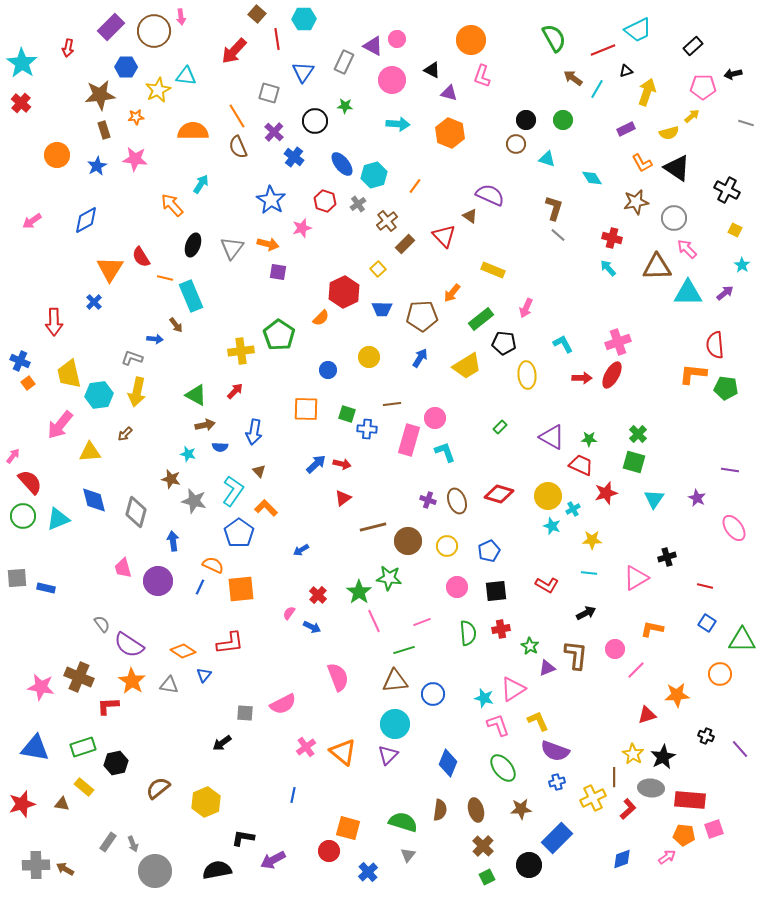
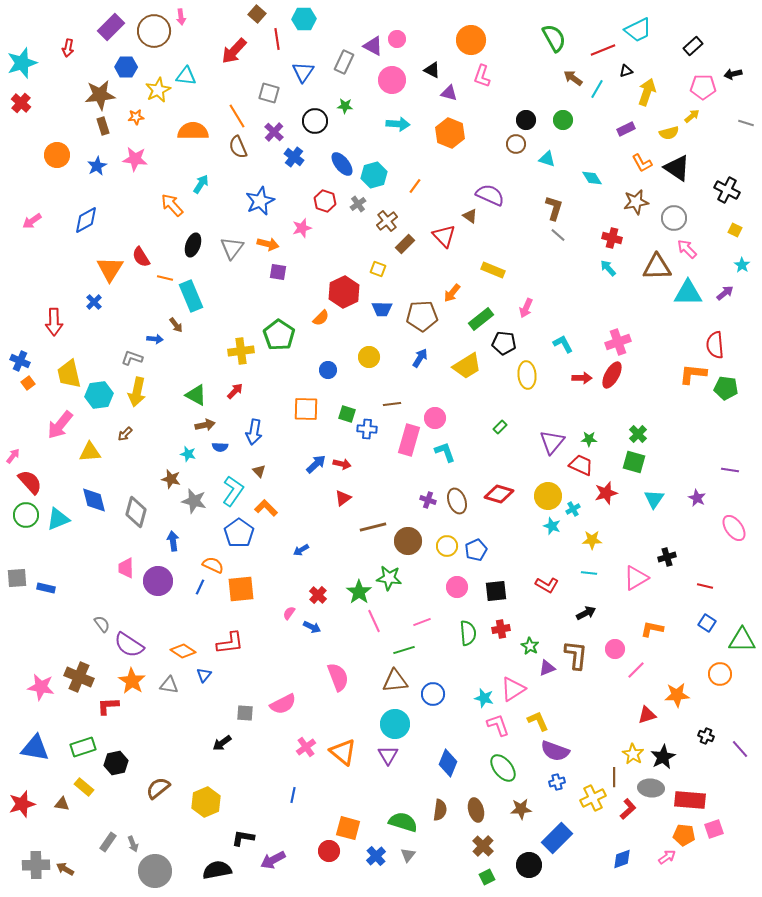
cyan star at (22, 63): rotated 20 degrees clockwise
brown rectangle at (104, 130): moved 1 px left, 4 px up
blue star at (271, 200): moved 11 px left, 1 px down; rotated 16 degrees clockwise
yellow square at (378, 269): rotated 28 degrees counterclockwise
purple triangle at (552, 437): moved 5 px down; rotated 40 degrees clockwise
green circle at (23, 516): moved 3 px right, 1 px up
blue pentagon at (489, 551): moved 13 px left, 1 px up
pink trapezoid at (123, 568): moved 3 px right; rotated 15 degrees clockwise
purple triangle at (388, 755): rotated 15 degrees counterclockwise
blue cross at (368, 872): moved 8 px right, 16 px up
